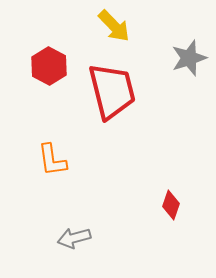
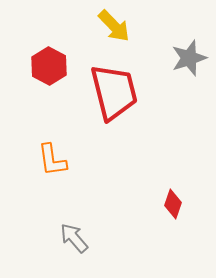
red trapezoid: moved 2 px right, 1 px down
red diamond: moved 2 px right, 1 px up
gray arrow: rotated 64 degrees clockwise
